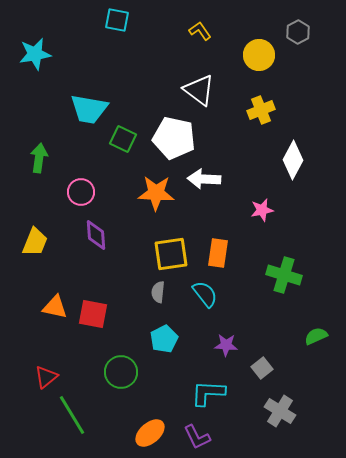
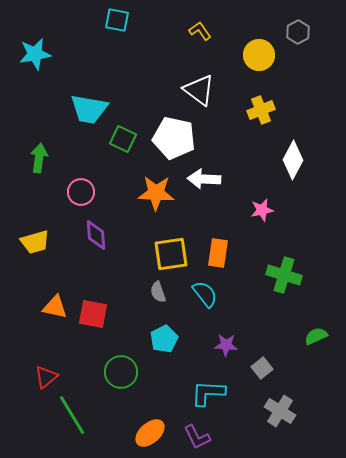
yellow trapezoid: rotated 52 degrees clockwise
gray semicircle: rotated 25 degrees counterclockwise
